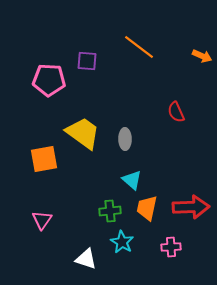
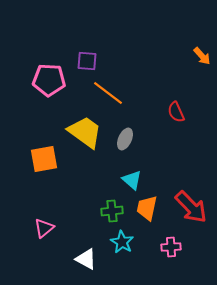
orange line: moved 31 px left, 46 px down
orange arrow: rotated 24 degrees clockwise
yellow trapezoid: moved 2 px right, 1 px up
gray ellipse: rotated 25 degrees clockwise
red arrow: rotated 48 degrees clockwise
green cross: moved 2 px right
pink triangle: moved 2 px right, 8 px down; rotated 15 degrees clockwise
white triangle: rotated 10 degrees clockwise
